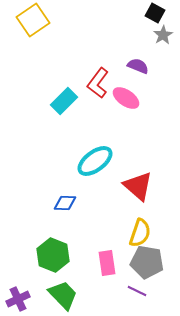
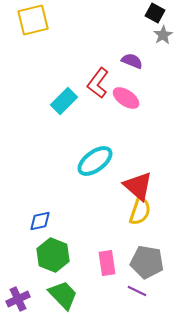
yellow square: rotated 20 degrees clockwise
purple semicircle: moved 6 px left, 5 px up
blue diamond: moved 25 px left, 18 px down; rotated 15 degrees counterclockwise
yellow semicircle: moved 22 px up
